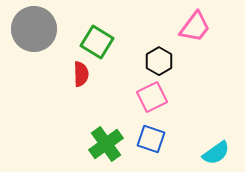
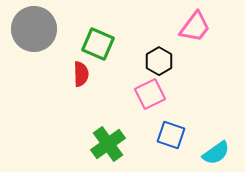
green square: moved 1 px right, 2 px down; rotated 8 degrees counterclockwise
pink square: moved 2 px left, 3 px up
blue square: moved 20 px right, 4 px up
green cross: moved 2 px right
